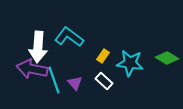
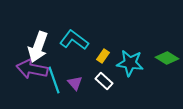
cyan L-shape: moved 5 px right, 3 px down
white arrow: rotated 16 degrees clockwise
